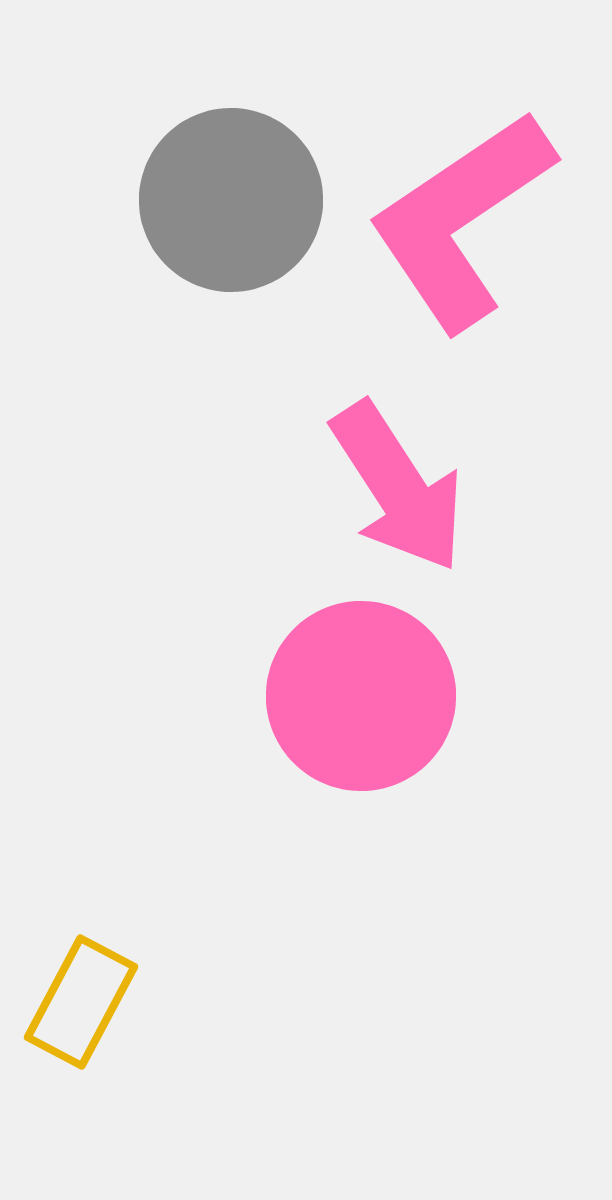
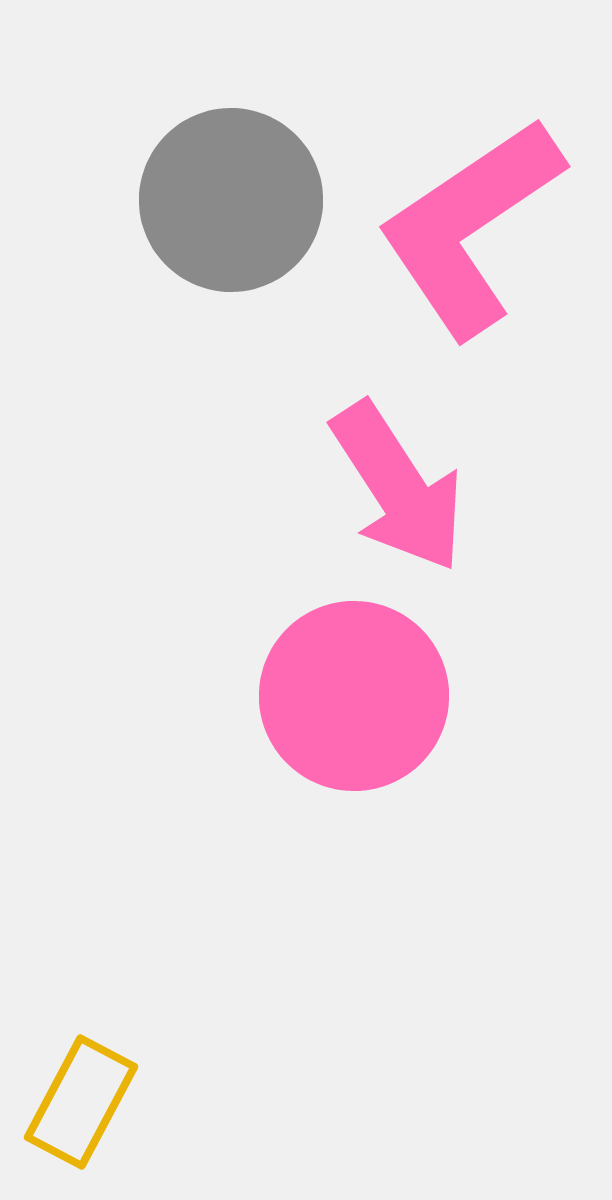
pink L-shape: moved 9 px right, 7 px down
pink circle: moved 7 px left
yellow rectangle: moved 100 px down
